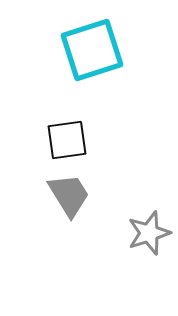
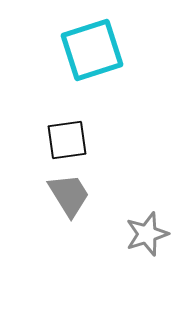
gray star: moved 2 px left, 1 px down
